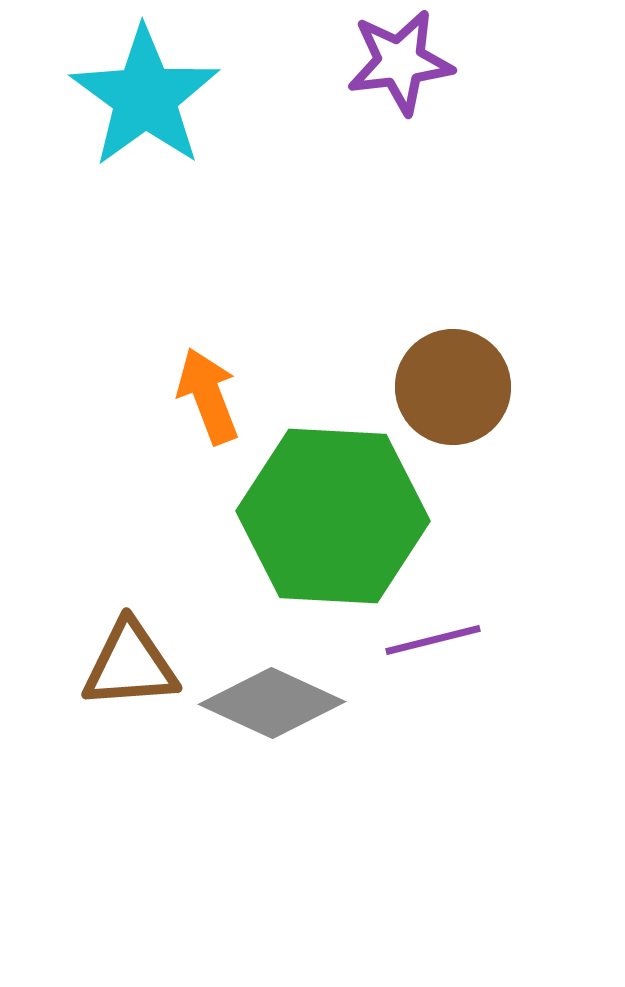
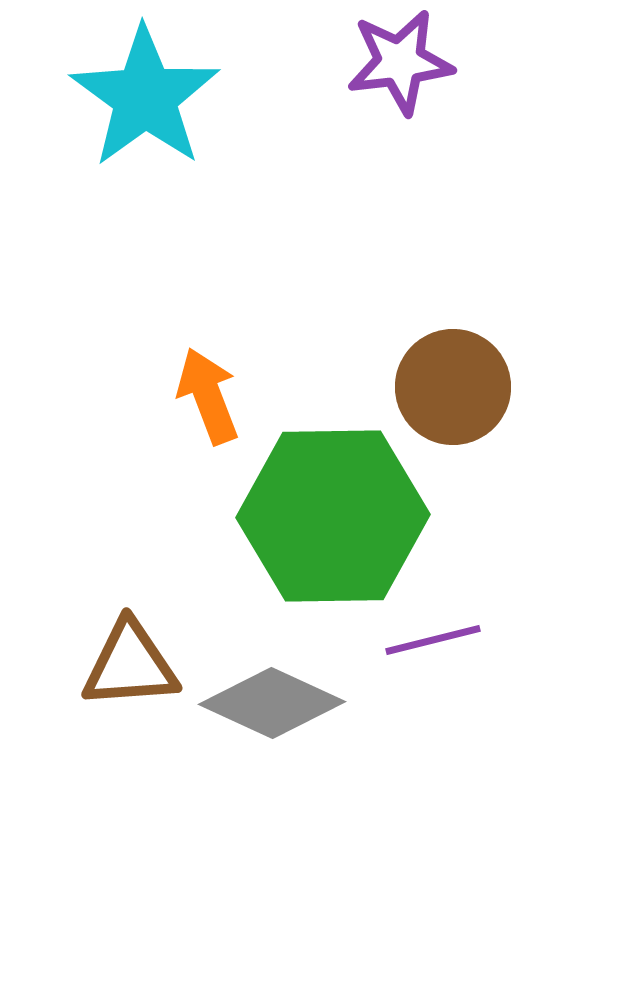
green hexagon: rotated 4 degrees counterclockwise
